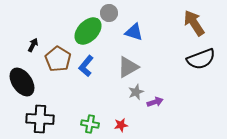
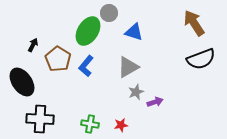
green ellipse: rotated 12 degrees counterclockwise
